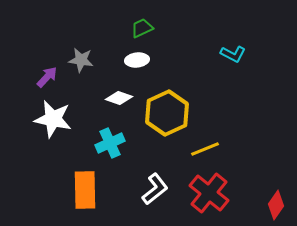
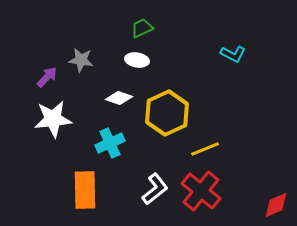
white ellipse: rotated 15 degrees clockwise
white star: rotated 18 degrees counterclockwise
red cross: moved 8 px left, 2 px up
red diamond: rotated 32 degrees clockwise
